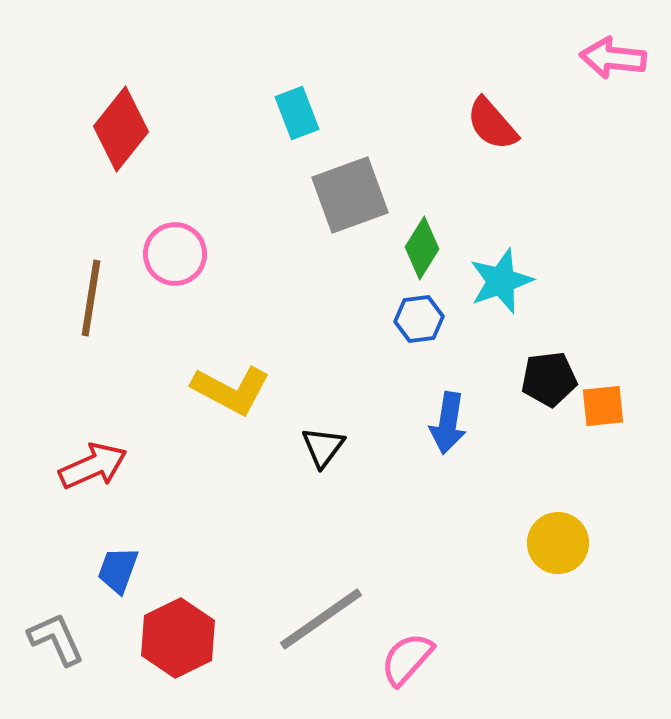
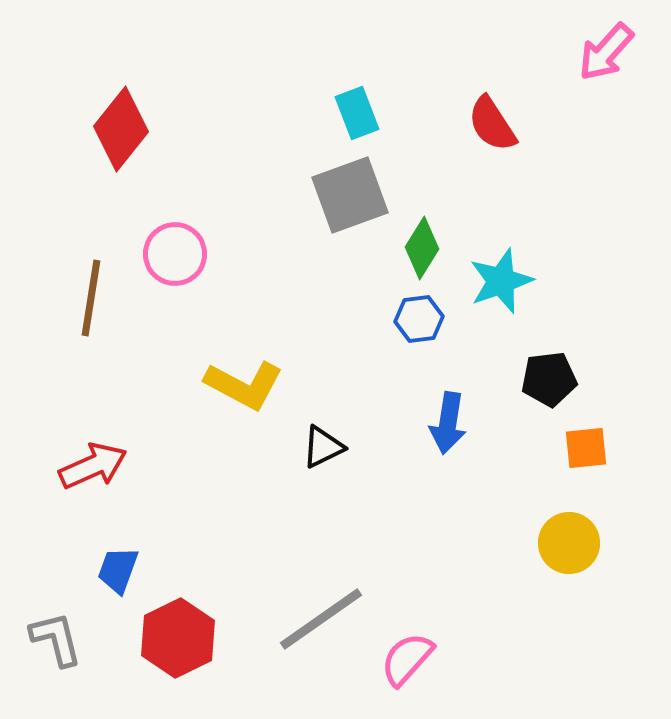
pink arrow: moved 7 px left, 6 px up; rotated 54 degrees counterclockwise
cyan rectangle: moved 60 px right
red semicircle: rotated 8 degrees clockwise
yellow L-shape: moved 13 px right, 5 px up
orange square: moved 17 px left, 42 px down
black triangle: rotated 27 degrees clockwise
yellow circle: moved 11 px right
gray L-shape: rotated 10 degrees clockwise
